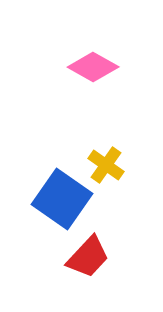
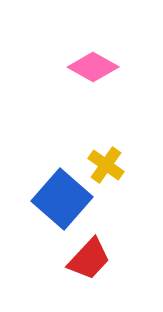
blue square: rotated 6 degrees clockwise
red trapezoid: moved 1 px right, 2 px down
